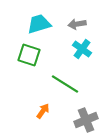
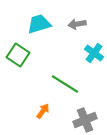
cyan cross: moved 12 px right, 4 px down
green square: moved 11 px left; rotated 15 degrees clockwise
gray cross: moved 1 px left
